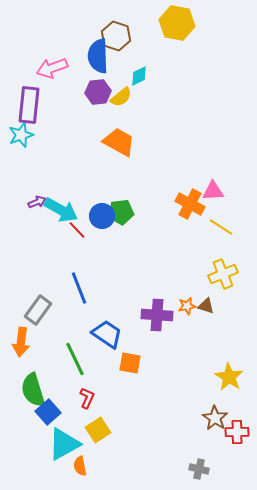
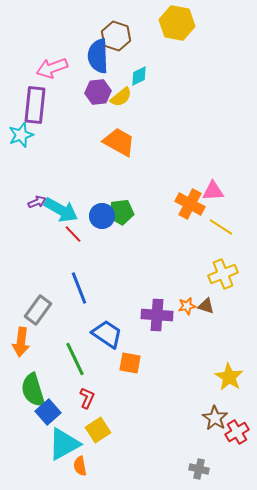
purple rectangle: moved 6 px right
red line: moved 4 px left, 4 px down
red cross: rotated 30 degrees counterclockwise
